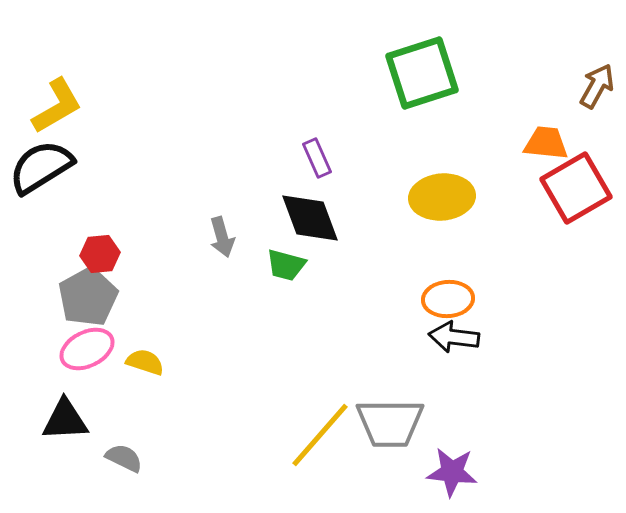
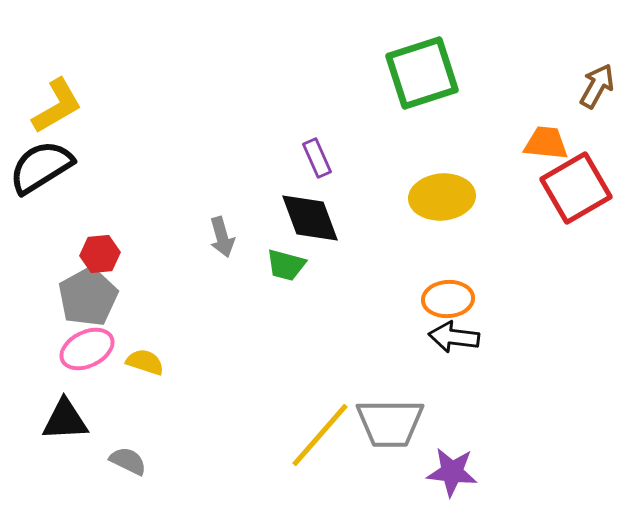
gray semicircle: moved 4 px right, 3 px down
